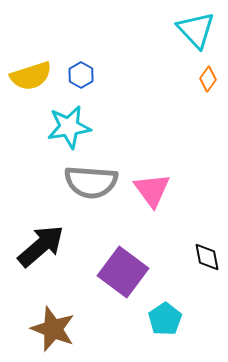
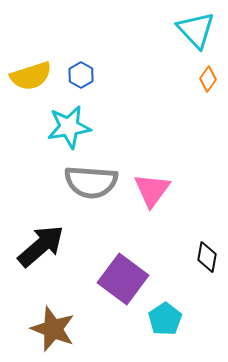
pink triangle: rotated 12 degrees clockwise
black diamond: rotated 20 degrees clockwise
purple square: moved 7 px down
